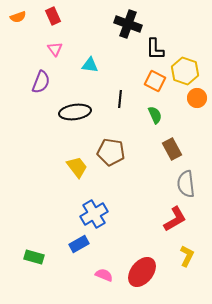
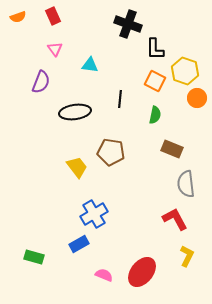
green semicircle: rotated 36 degrees clockwise
brown rectangle: rotated 40 degrees counterclockwise
red L-shape: rotated 88 degrees counterclockwise
